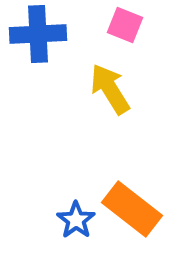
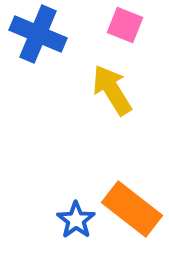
blue cross: rotated 26 degrees clockwise
yellow arrow: moved 2 px right, 1 px down
